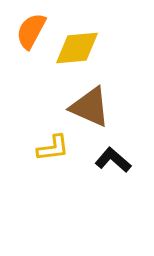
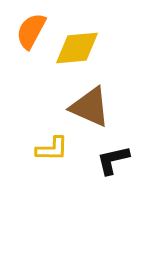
yellow L-shape: moved 1 px left, 1 px down; rotated 8 degrees clockwise
black L-shape: rotated 54 degrees counterclockwise
